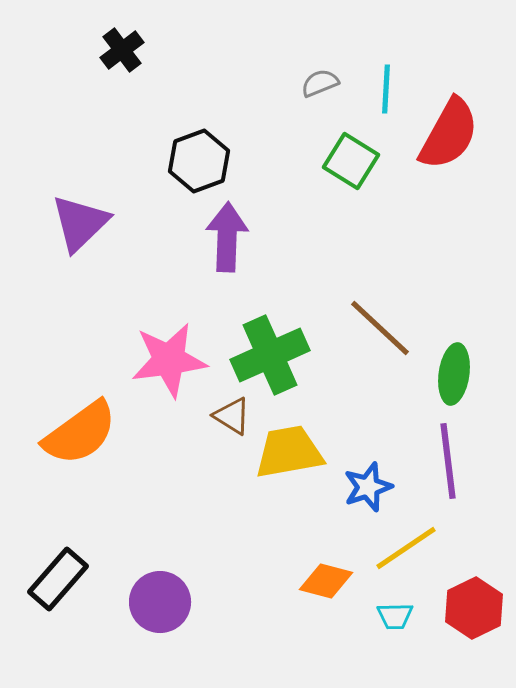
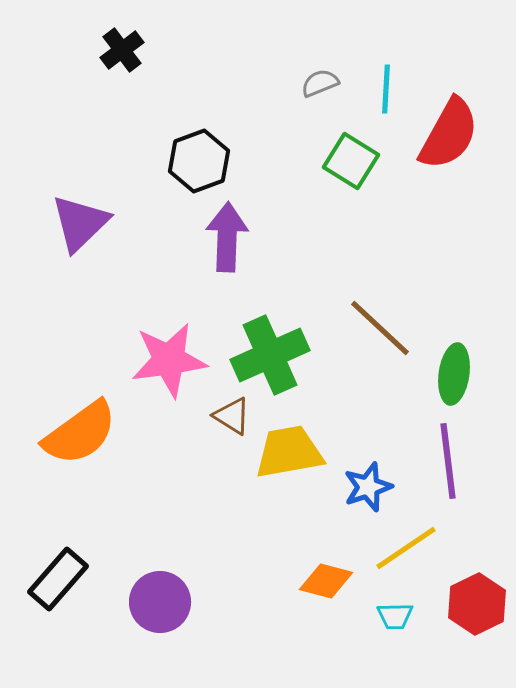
red hexagon: moved 3 px right, 4 px up
